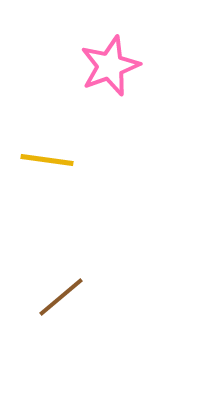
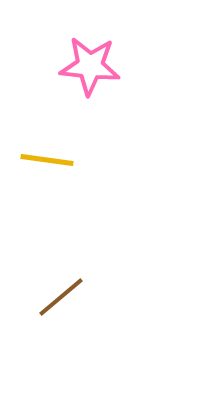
pink star: moved 20 px left; rotated 26 degrees clockwise
